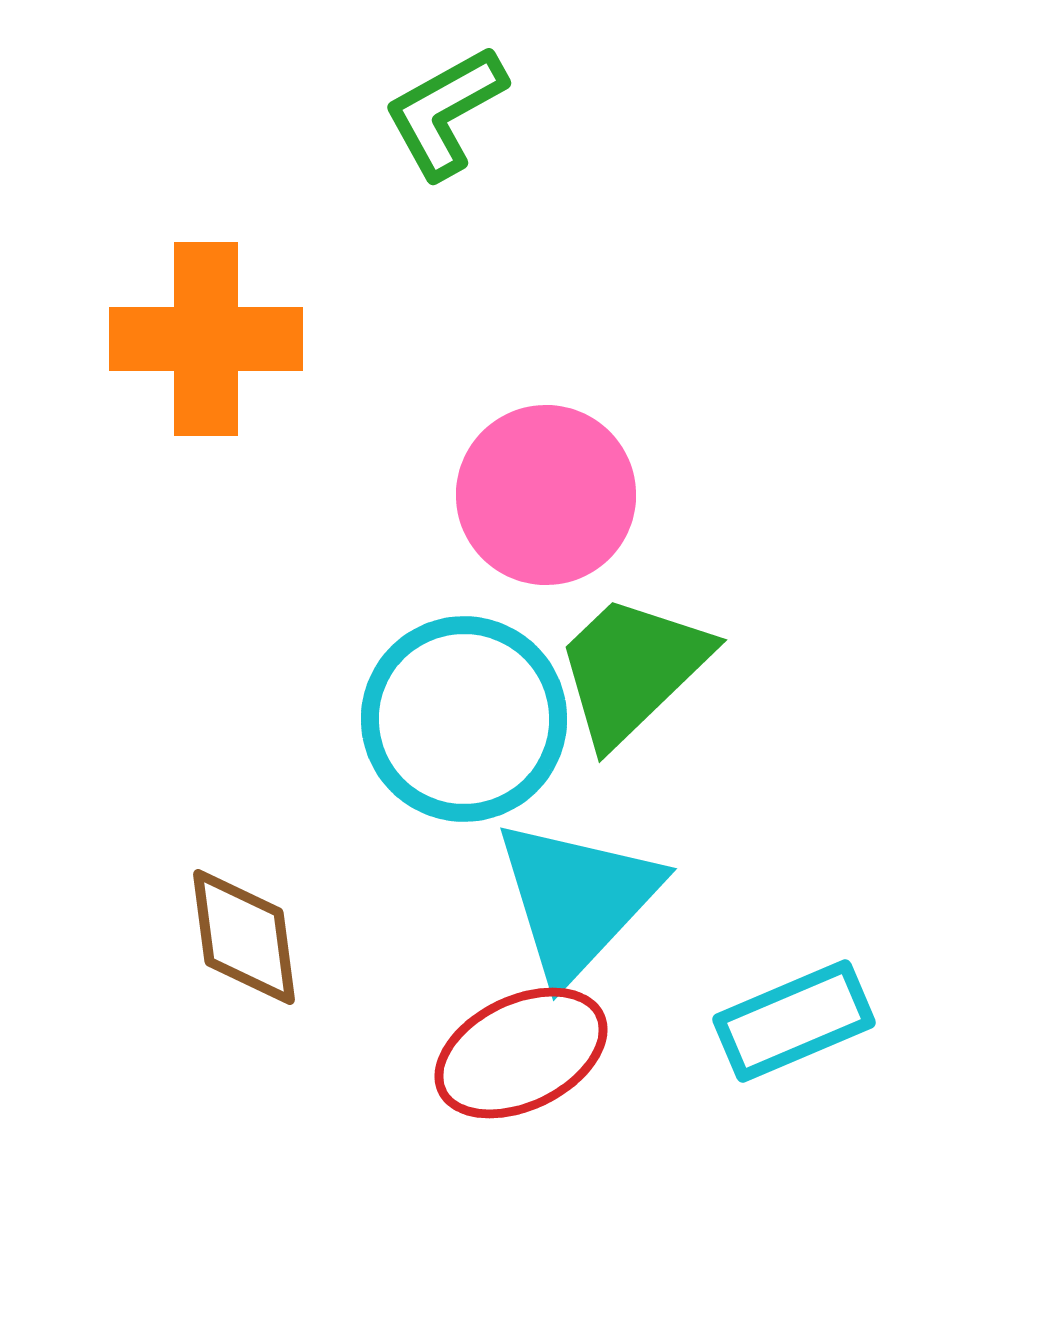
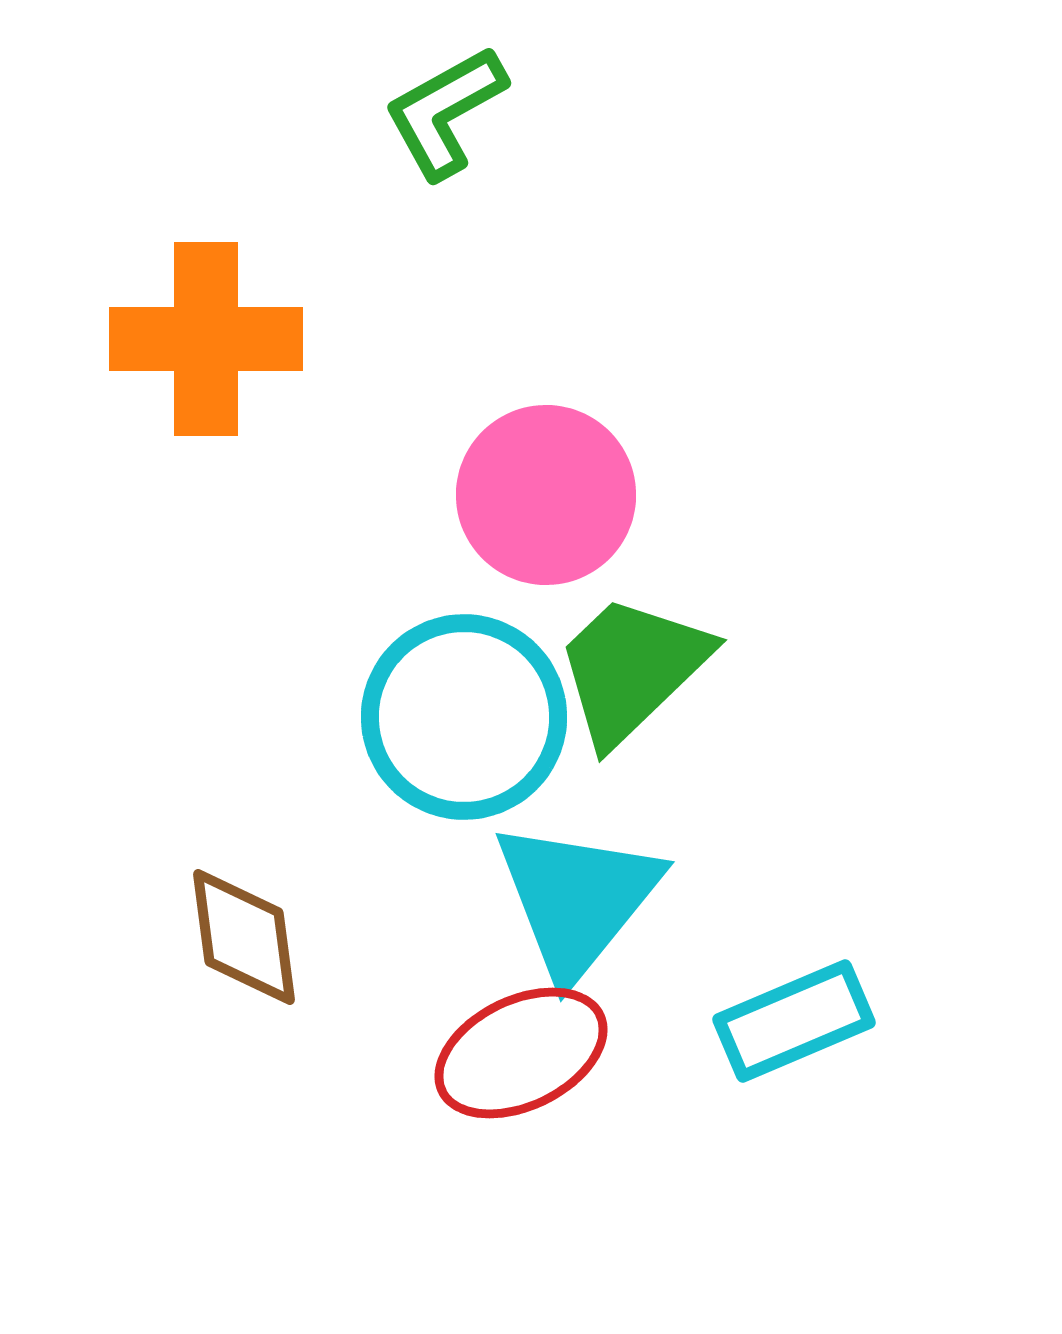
cyan circle: moved 2 px up
cyan triangle: rotated 4 degrees counterclockwise
